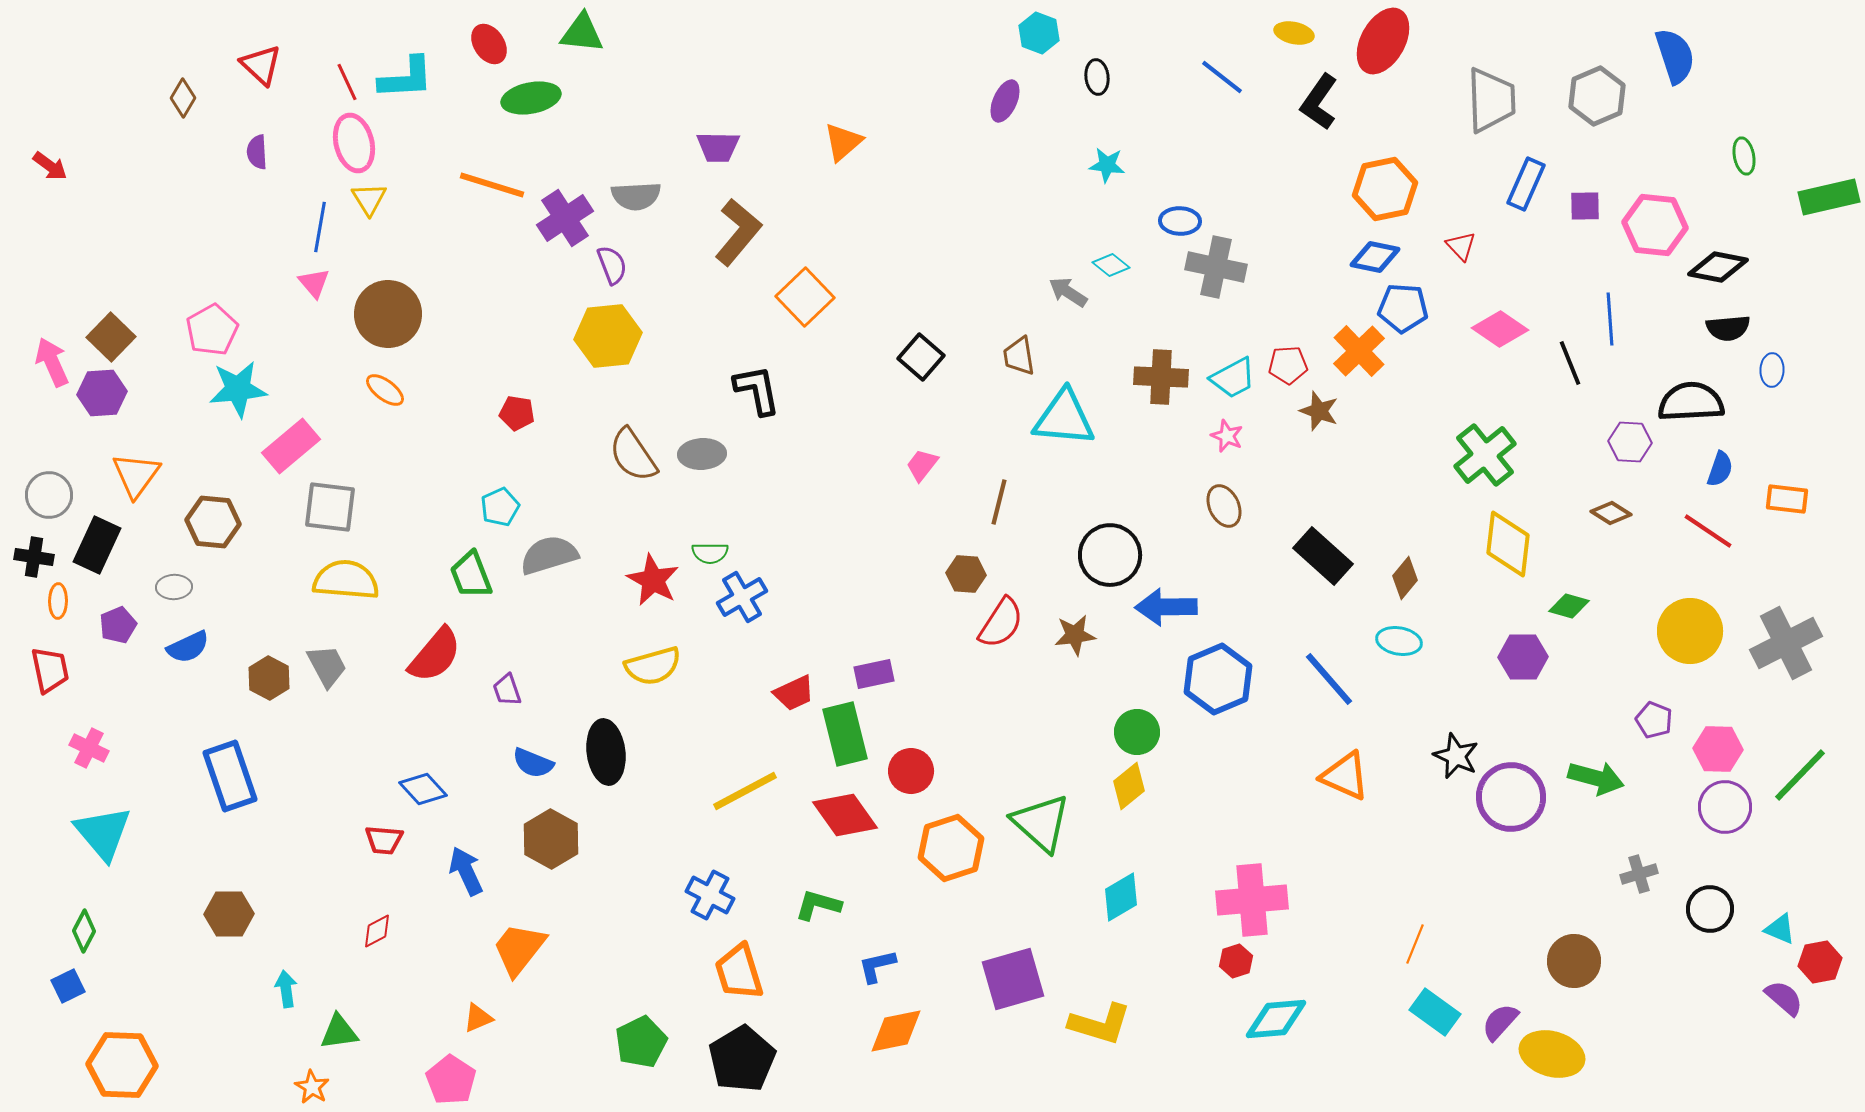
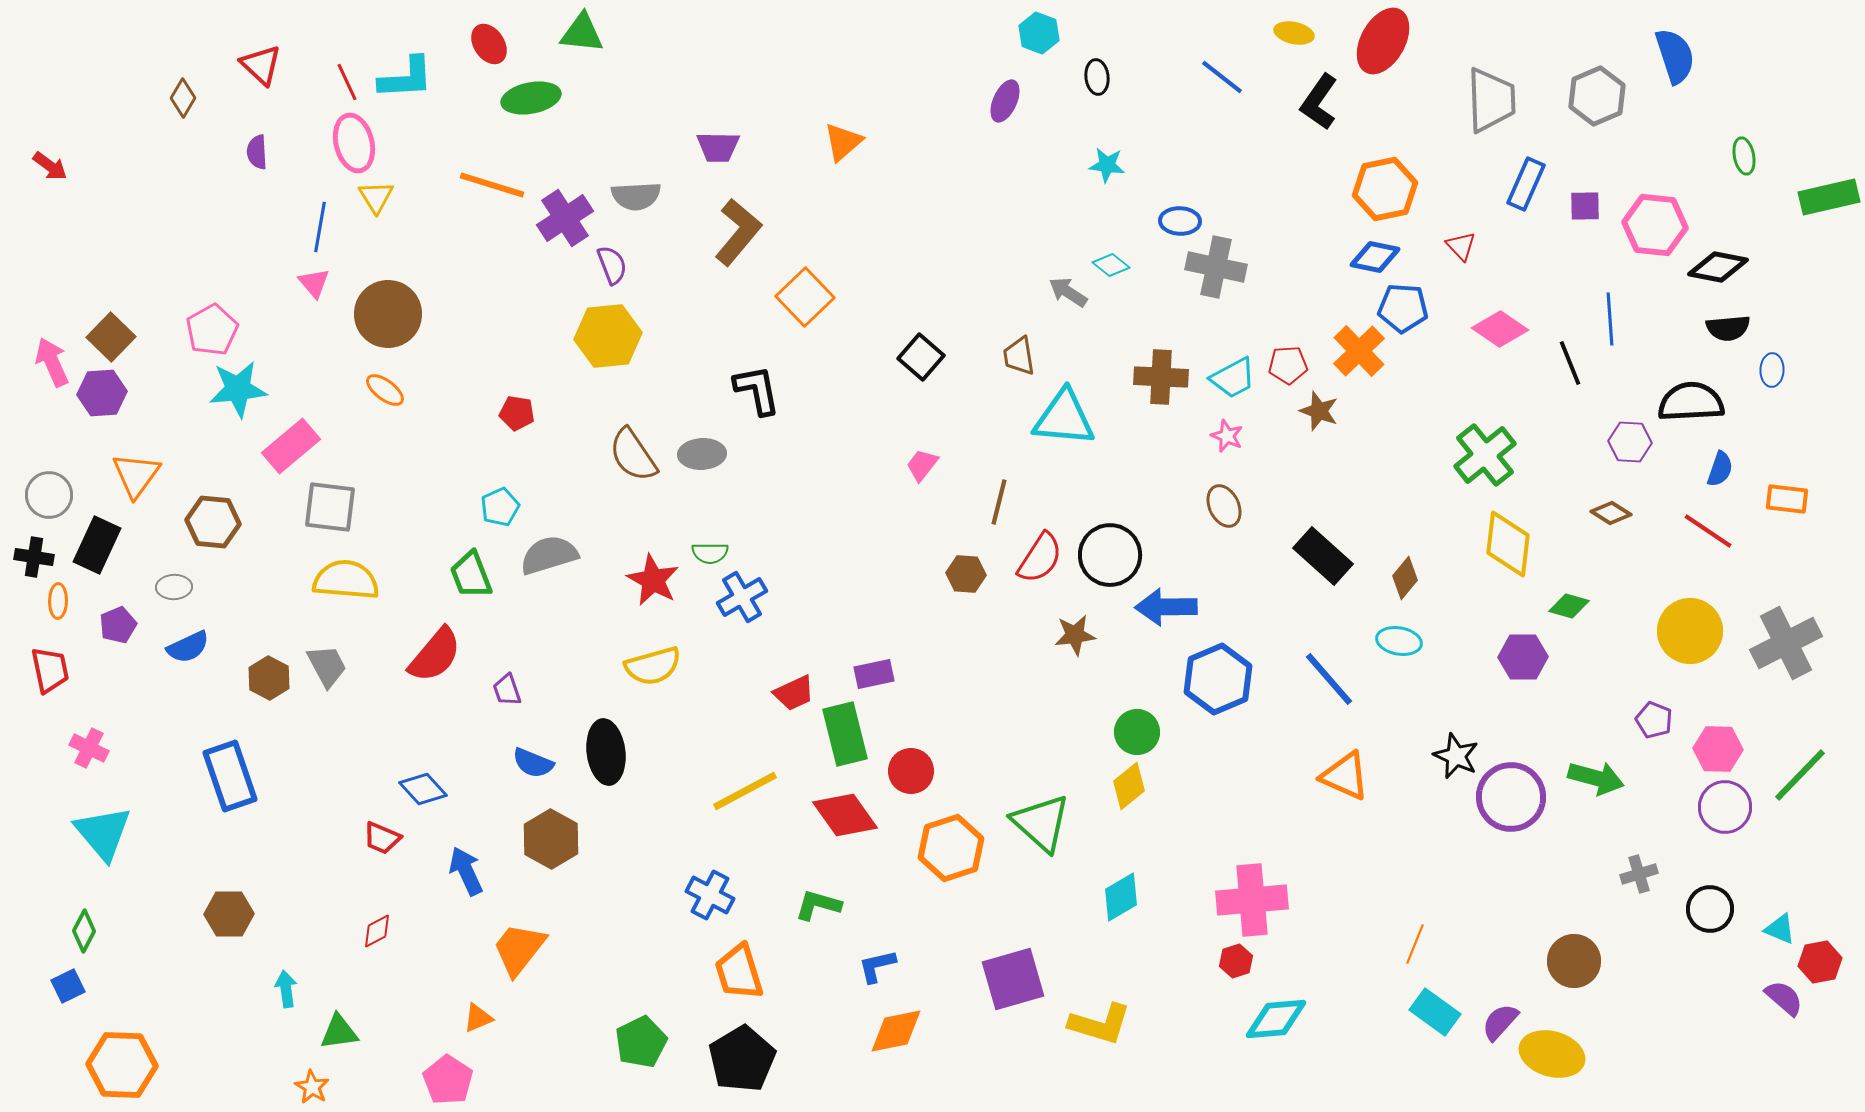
yellow triangle at (369, 199): moved 7 px right, 2 px up
red semicircle at (1001, 623): moved 39 px right, 65 px up
red trapezoid at (384, 840): moved 2 px left, 2 px up; rotated 18 degrees clockwise
pink pentagon at (451, 1080): moved 3 px left
